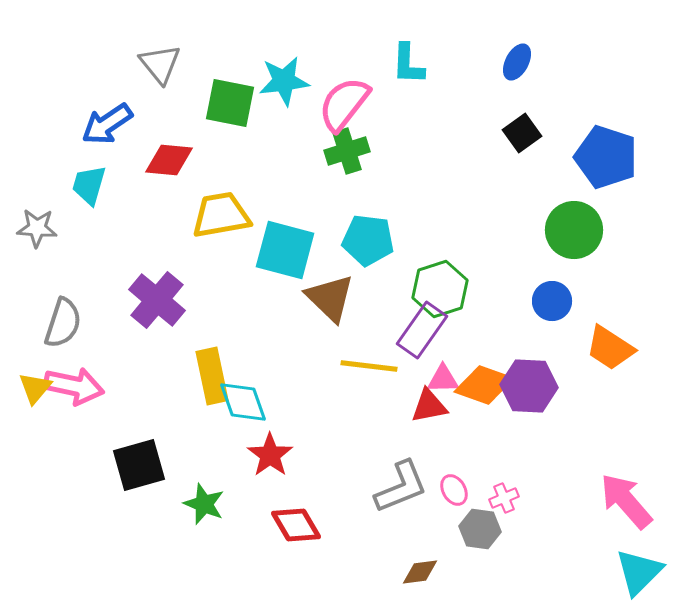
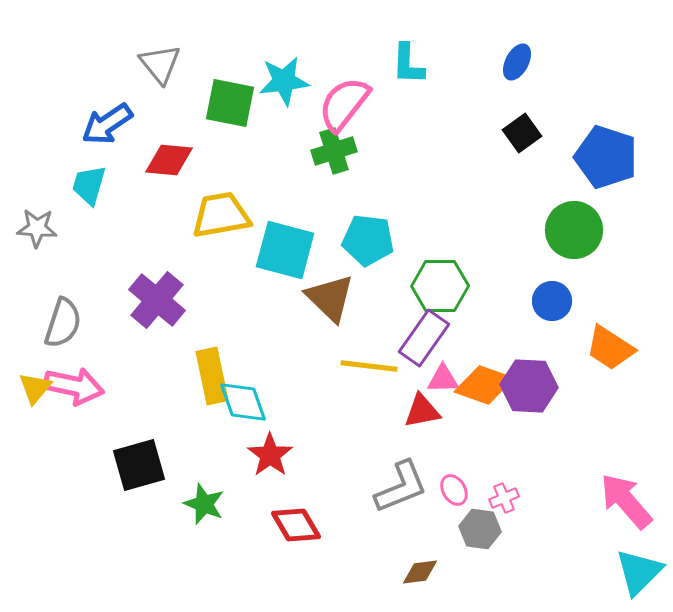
green cross at (347, 151): moved 13 px left
green hexagon at (440, 289): moved 3 px up; rotated 18 degrees clockwise
purple rectangle at (422, 330): moved 2 px right, 8 px down
red triangle at (429, 406): moved 7 px left, 5 px down
